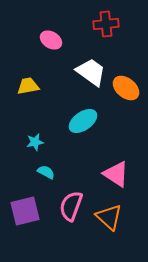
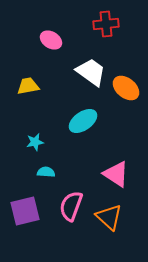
cyan semicircle: rotated 24 degrees counterclockwise
